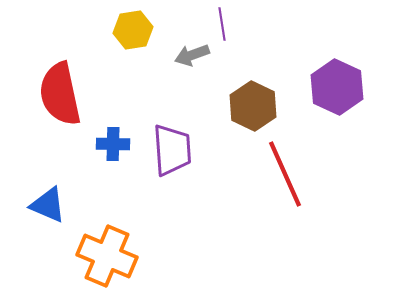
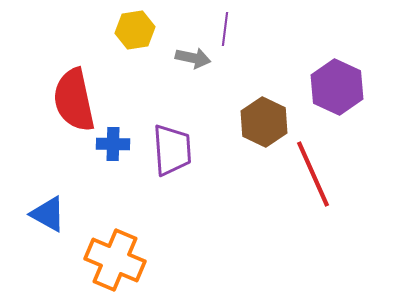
purple line: moved 3 px right, 5 px down; rotated 16 degrees clockwise
yellow hexagon: moved 2 px right
gray arrow: moved 1 px right, 3 px down; rotated 148 degrees counterclockwise
red semicircle: moved 14 px right, 6 px down
brown hexagon: moved 11 px right, 16 px down
red line: moved 28 px right
blue triangle: moved 9 px down; rotated 6 degrees clockwise
orange cross: moved 8 px right, 4 px down
